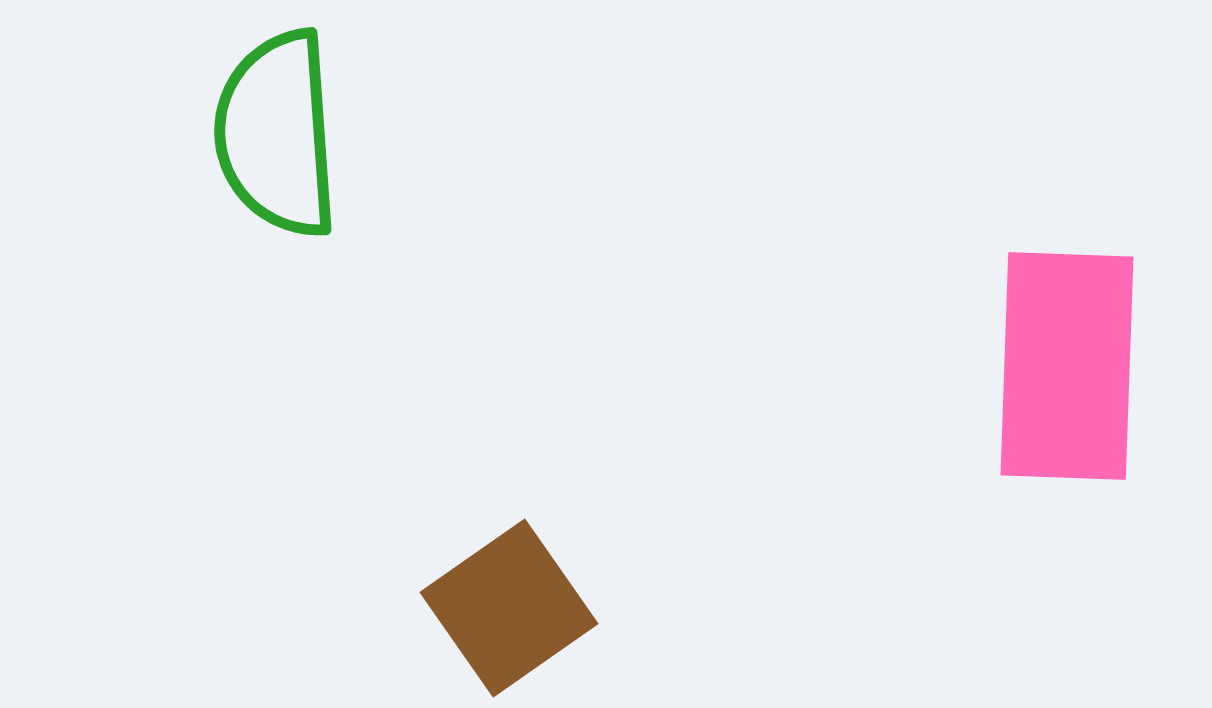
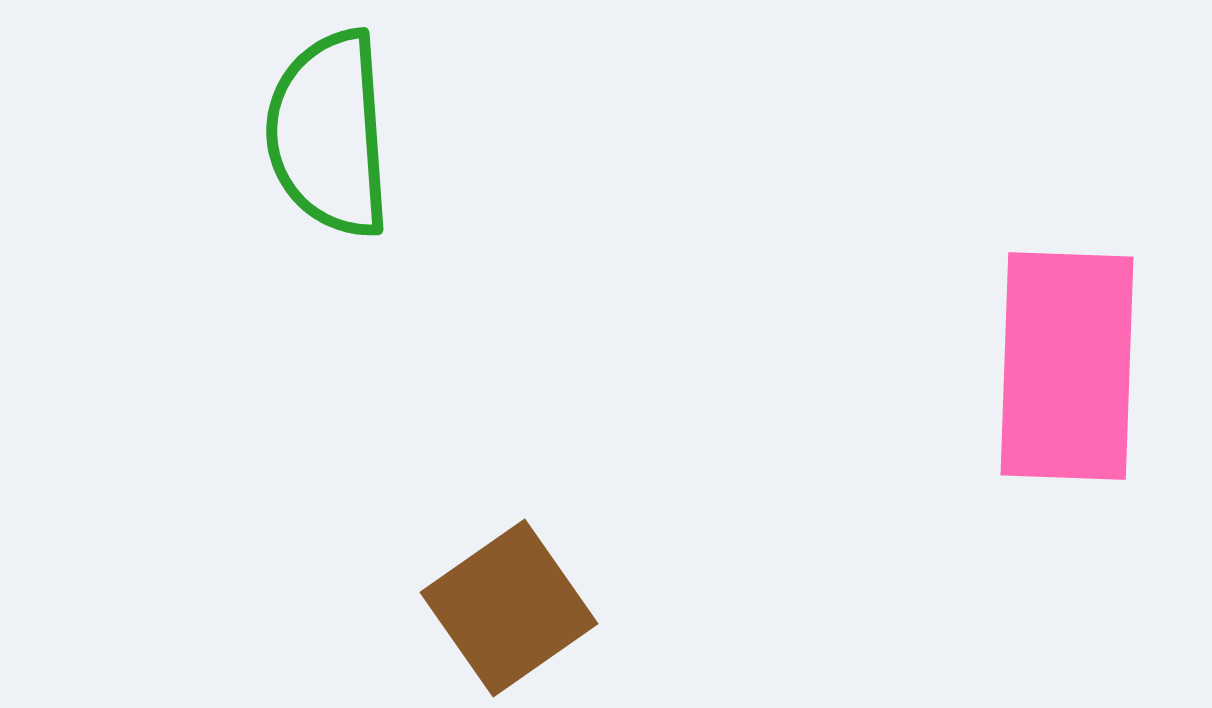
green semicircle: moved 52 px right
